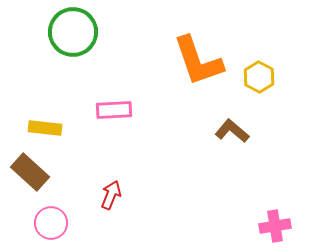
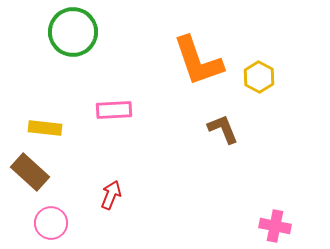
brown L-shape: moved 9 px left, 2 px up; rotated 28 degrees clockwise
pink cross: rotated 20 degrees clockwise
